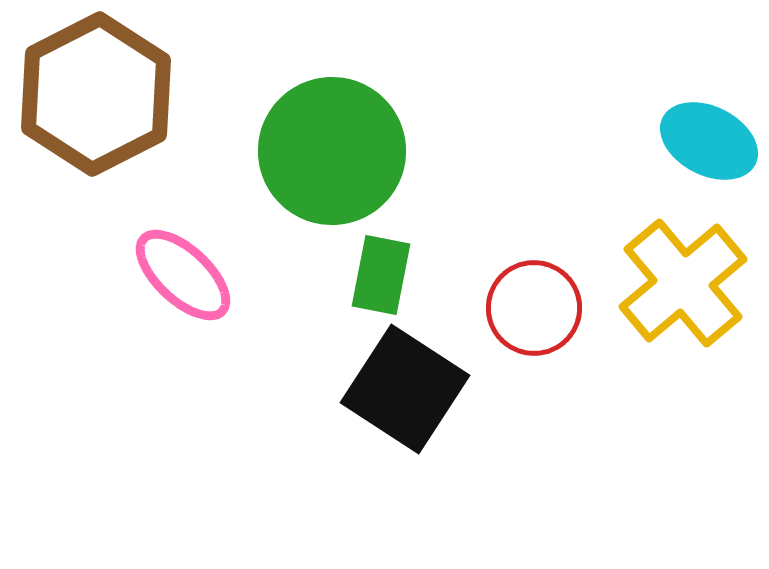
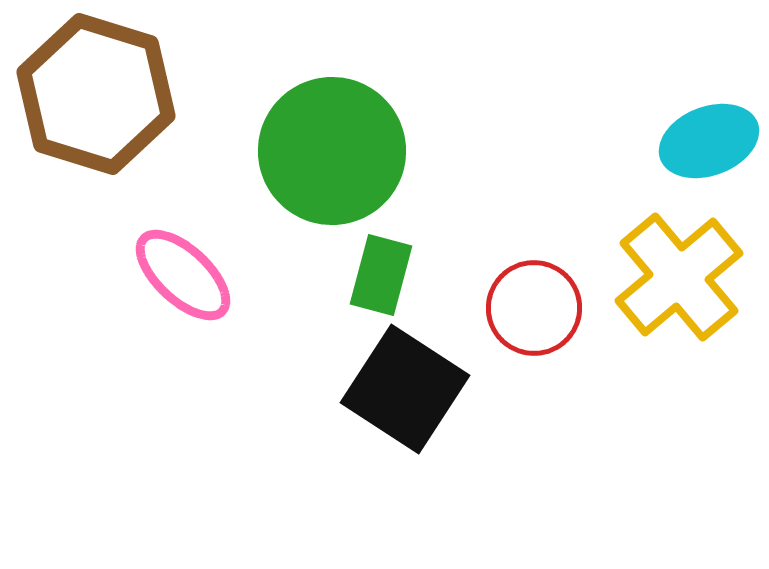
brown hexagon: rotated 16 degrees counterclockwise
cyan ellipse: rotated 48 degrees counterclockwise
green rectangle: rotated 4 degrees clockwise
yellow cross: moved 4 px left, 6 px up
